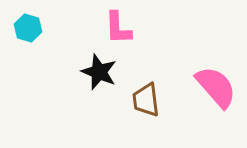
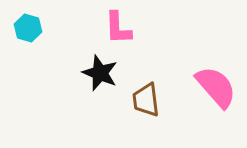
black star: moved 1 px right, 1 px down
